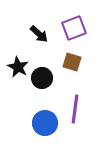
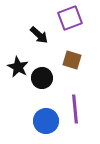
purple square: moved 4 px left, 10 px up
black arrow: moved 1 px down
brown square: moved 2 px up
purple line: rotated 12 degrees counterclockwise
blue circle: moved 1 px right, 2 px up
